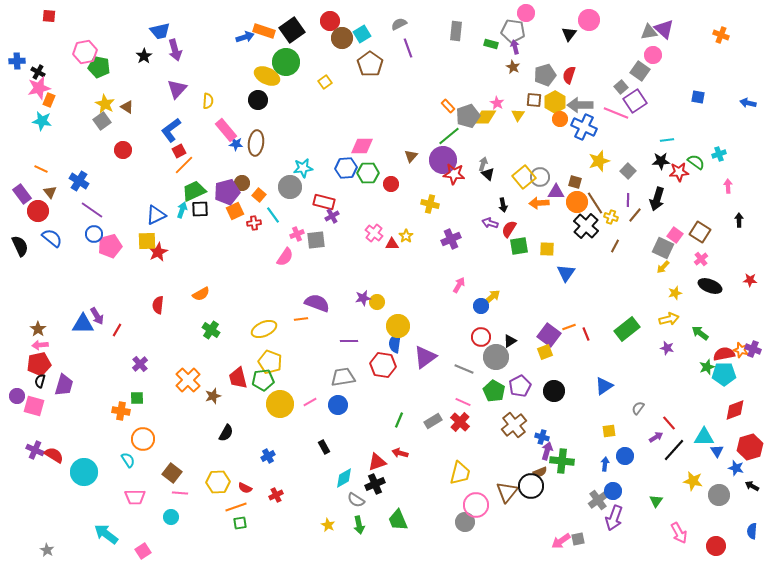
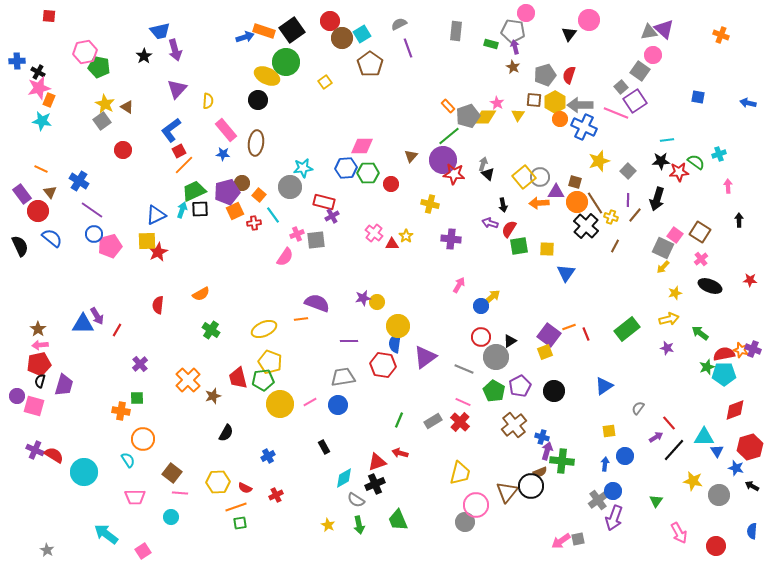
blue star at (236, 144): moved 13 px left, 10 px down
purple cross at (451, 239): rotated 30 degrees clockwise
